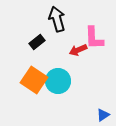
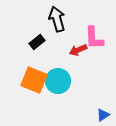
orange square: rotated 12 degrees counterclockwise
